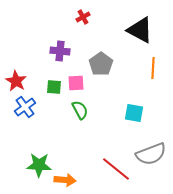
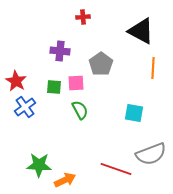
red cross: rotated 24 degrees clockwise
black triangle: moved 1 px right, 1 px down
red line: rotated 20 degrees counterclockwise
orange arrow: rotated 30 degrees counterclockwise
